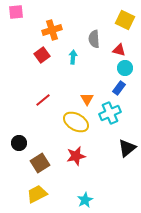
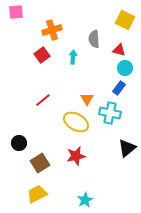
cyan cross: rotated 35 degrees clockwise
